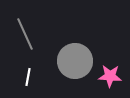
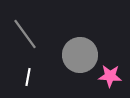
gray line: rotated 12 degrees counterclockwise
gray circle: moved 5 px right, 6 px up
